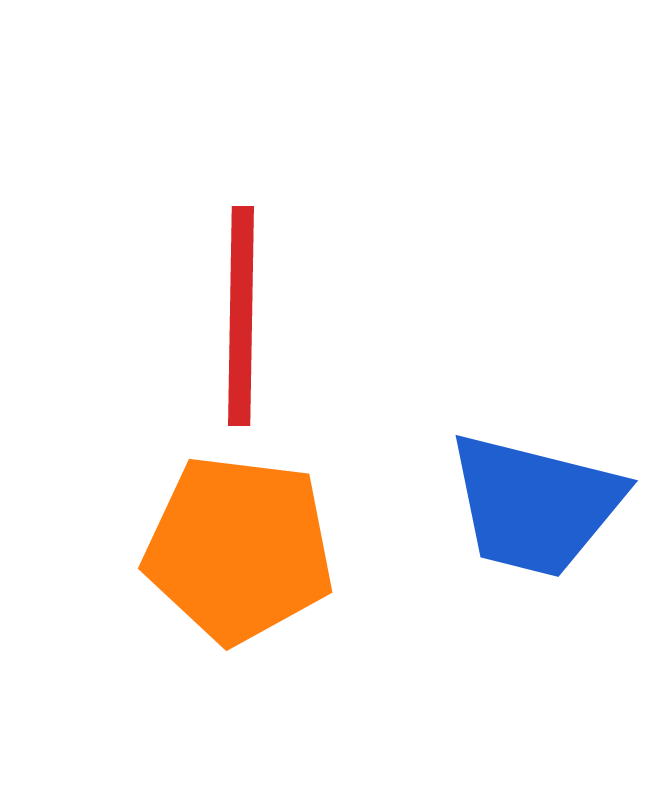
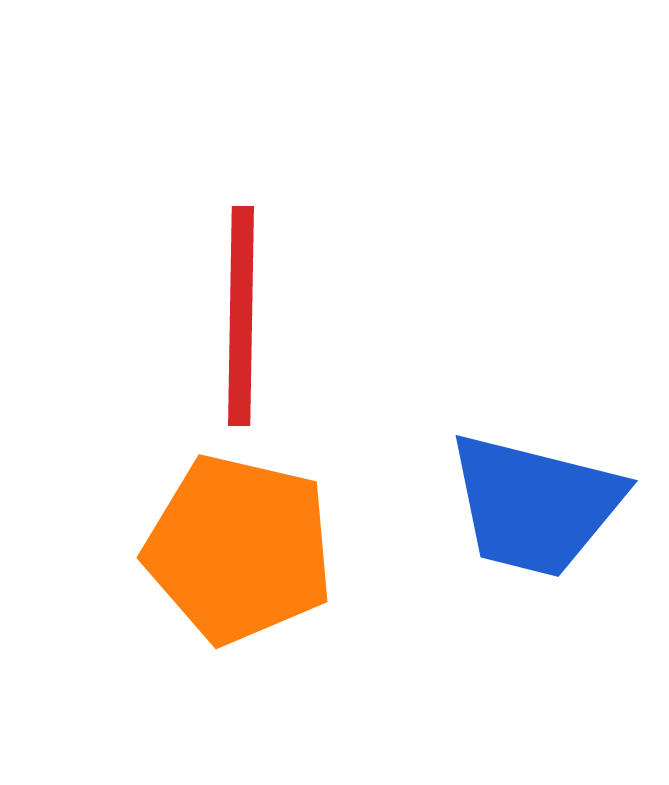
orange pentagon: rotated 6 degrees clockwise
